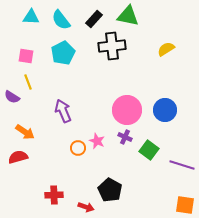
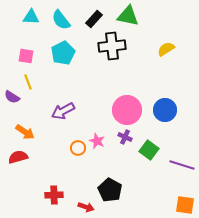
purple arrow: rotated 95 degrees counterclockwise
